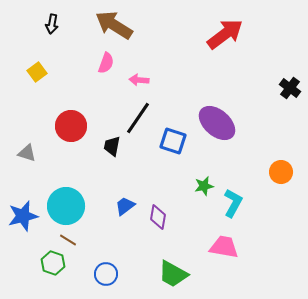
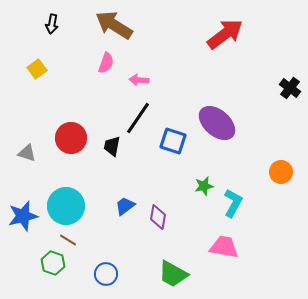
yellow square: moved 3 px up
red circle: moved 12 px down
